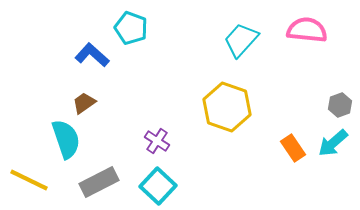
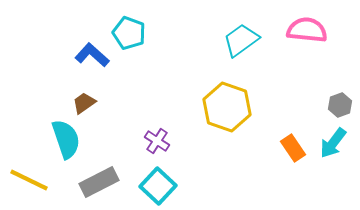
cyan pentagon: moved 2 px left, 5 px down
cyan trapezoid: rotated 12 degrees clockwise
cyan arrow: rotated 12 degrees counterclockwise
